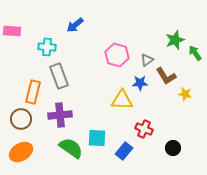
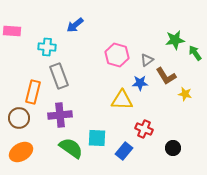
green star: rotated 12 degrees clockwise
brown circle: moved 2 px left, 1 px up
